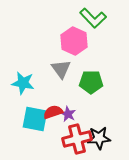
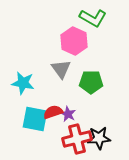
green L-shape: rotated 16 degrees counterclockwise
